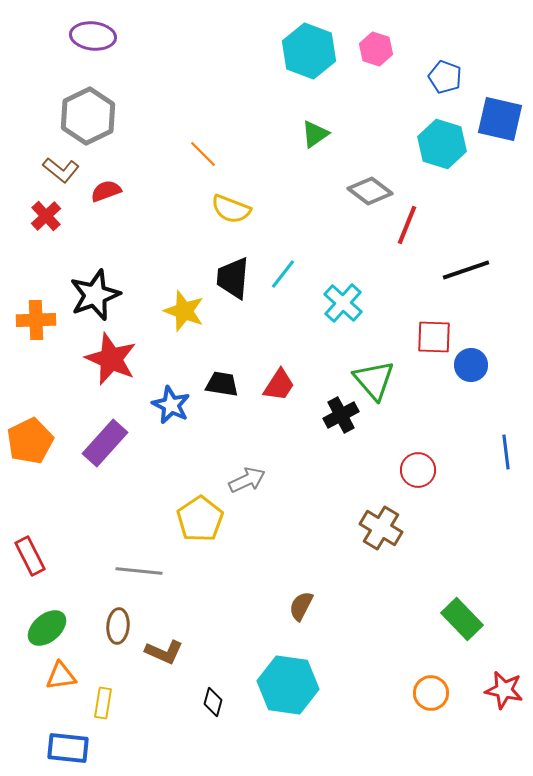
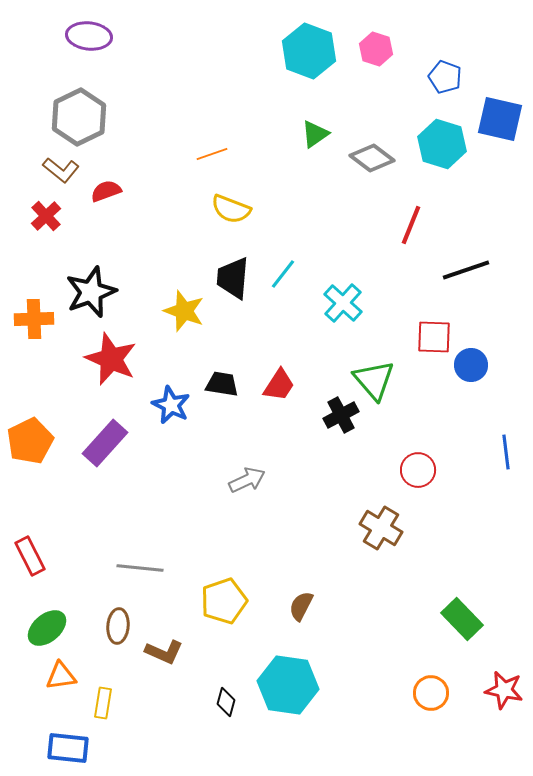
purple ellipse at (93, 36): moved 4 px left
gray hexagon at (88, 116): moved 9 px left, 1 px down
orange line at (203, 154): moved 9 px right; rotated 64 degrees counterclockwise
gray diamond at (370, 191): moved 2 px right, 33 px up
red line at (407, 225): moved 4 px right
black star at (95, 295): moved 4 px left, 3 px up
orange cross at (36, 320): moved 2 px left, 1 px up
yellow pentagon at (200, 519): moved 24 px right, 82 px down; rotated 15 degrees clockwise
gray line at (139, 571): moved 1 px right, 3 px up
black diamond at (213, 702): moved 13 px right
